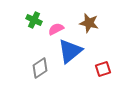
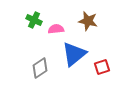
brown star: moved 1 px left, 2 px up
pink semicircle: rotated 21 degrees clockwise
blue triangle: moved 4 px right, 3 px down
red square: moved 1 px left, 2 px up
